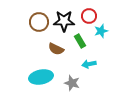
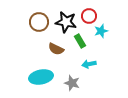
black star: moved 2 px right, 1 px down; rotated 10 degrees clockwise
